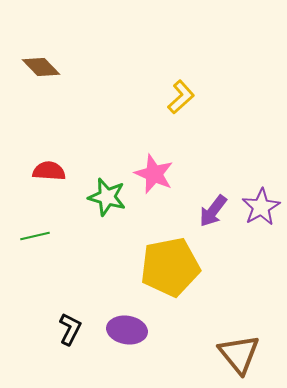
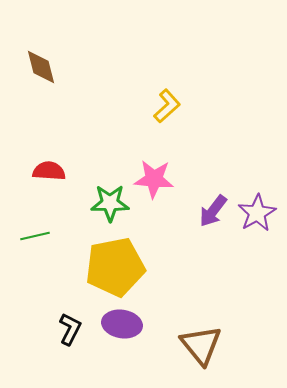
brown diamond: rotated 30 degrees clockwise
yellow L-shape: moved 14 px left, 9 px down
pink star: moved 5 px down; rotated 18 degrees counterclockwise
green star: moved 3 px right, 6 px down; rotated 15 degrees counterclockwise
purple star: moved 4 px left, 6 px down
yellow pentagon: moved 55 px left
purple ellipse: moved 5 px left, 6 px up
brown triangle: moved 38 px left, 9 px up
